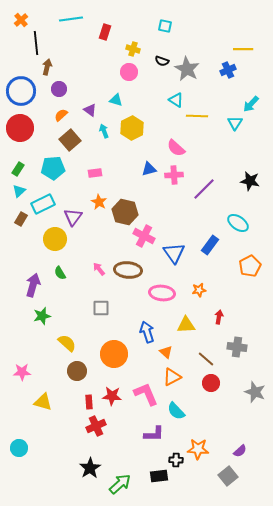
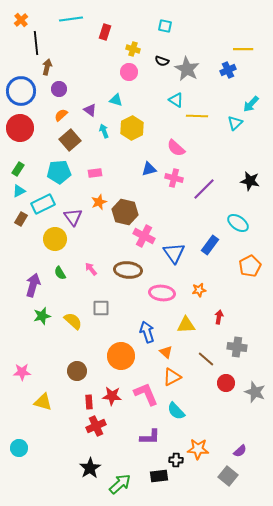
cyan triangle at (235, 123): rotated 14 degrees clockwise
cyan pentagon at (53, 168): moved 6 px right, 4 px down
pink cross at (174, 175): moved 3 px down; rotated 18 degrees clockwise
cyan triangle at (19, 191): rotated 16 degrees clockwise
orange star at (99, 202): rotated 21 degrees clockwise
purple triangle at (73, 217): rotated 12 degrees counterclockwise
pink arrow at (99, 269): moved 8 px left
yellow semicircle at (67, 343): moved 6 px right, 22 px up
orange circle at (114, 354): moved 7 px right, 2 px down
red circle at (211, 383): moved 15 px right
purple L-shape at (154, 434): moved 4 px left, 3 px down
gray square at (228, 476): rotated 12 degrees counterclockwise
